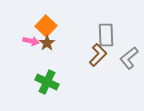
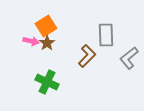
orange square: rotated 15 degrees clockwise
brown L-shape: moved 11 px left, 1 px down
